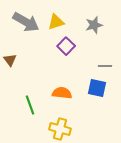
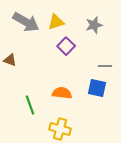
brown triangle: rotated 32 degrees counterclockwise
